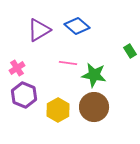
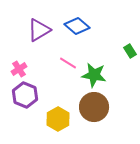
pink line: rotated 24 degrees clockwise
pink cross: moved 2 px right, 1 px down
purple hexagon: moved 1 px right
yellow hexagon: moved 9 px down
